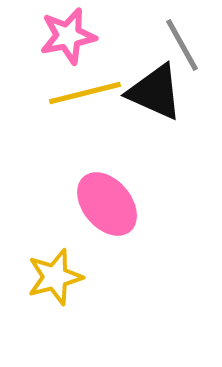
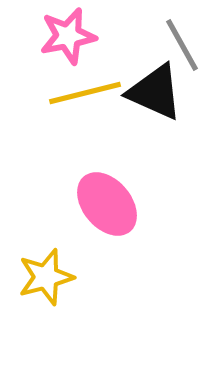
yellow star: moved 9 px left
